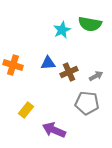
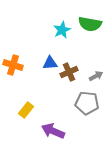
blue triangle: moved 2 px right
purple arrow: moved 1 px left, 1 px down
